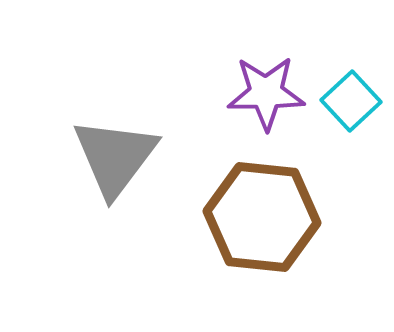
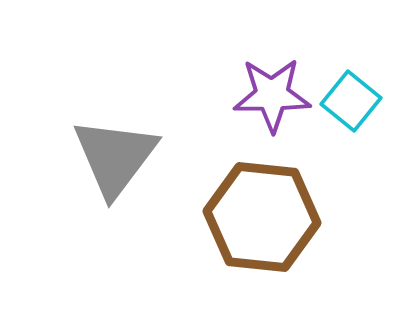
purple star: moved 6 px right, 2 px down
cyan square: rotated 8 degrees counterclockwise
